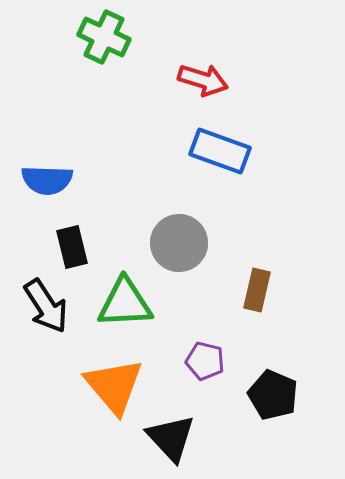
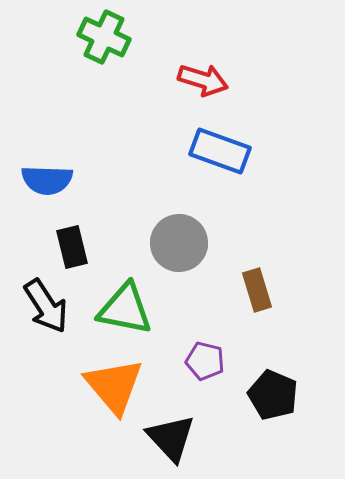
brown rectangle: rotated 30 degrees counterclockwise
green triangle: moved 6 px down; rotated 14 degrees clockwise
